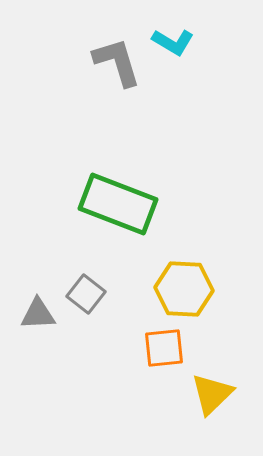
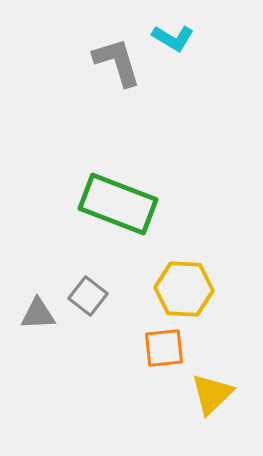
cyan L-shape: moved 4 px up
gray square: moved 2 px right, 2 px down
